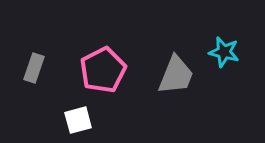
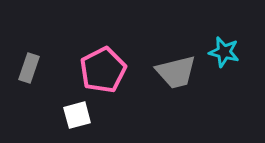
gray rectangle: moved 5 px left
gray trapezoid: moved 3 px up; rotated 54 degrees clockwise
white square: moved 1 px left, 5 px up
